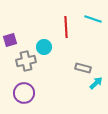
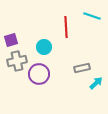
cyan line: moved 1 px left, 3 px up
purple square: moved 1 px right
gray cross: moved 9 px left
gray rectangle: moved 1 px left; rotated 28 degrees counterclockwise
purple circle: moved 15 px right, 19 px up
